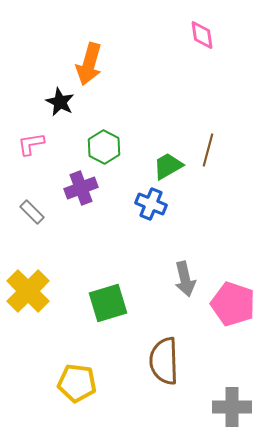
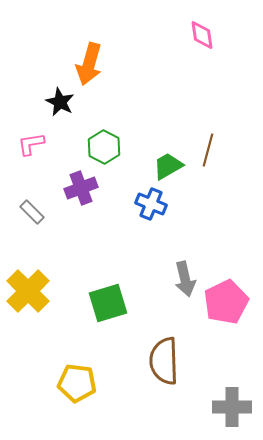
pink pentagon: moved 7 px left, 2 px up; rotated 27 degrees clockwise
